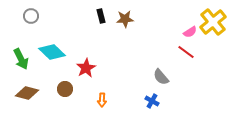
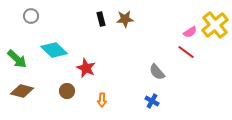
black rectangle: moved 3 px down
yellow cross: moved 2 px right, 3 px down
cyan diamond: moved 2 px right, 2 px up
green arrow: moved 4 px left; rotated 20 degrees counterclockwise
red star: rotated 18 degrees counterclockwise
gray semicircle: moved 4 px left, 5 px up
brown circle: moved 2 px right, 2 px down
brown diamond: moved 5 px left, 2 px up
